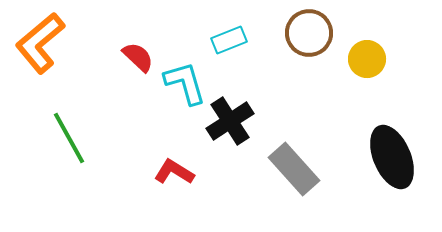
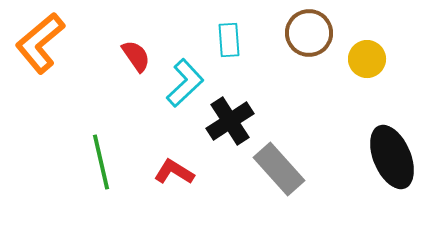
cyan rectangle: rotated 72 degrees counterclockwise
red semicircle: moved 2 px left, 1 px up; rotated 12 degrees clockwise
cyan L-shape: rotated 63 degrees clockwise
green line: moved 32 px right, 24 px down; rotated 16 degrees clockwise
gray rectangle: moved 15 px left
